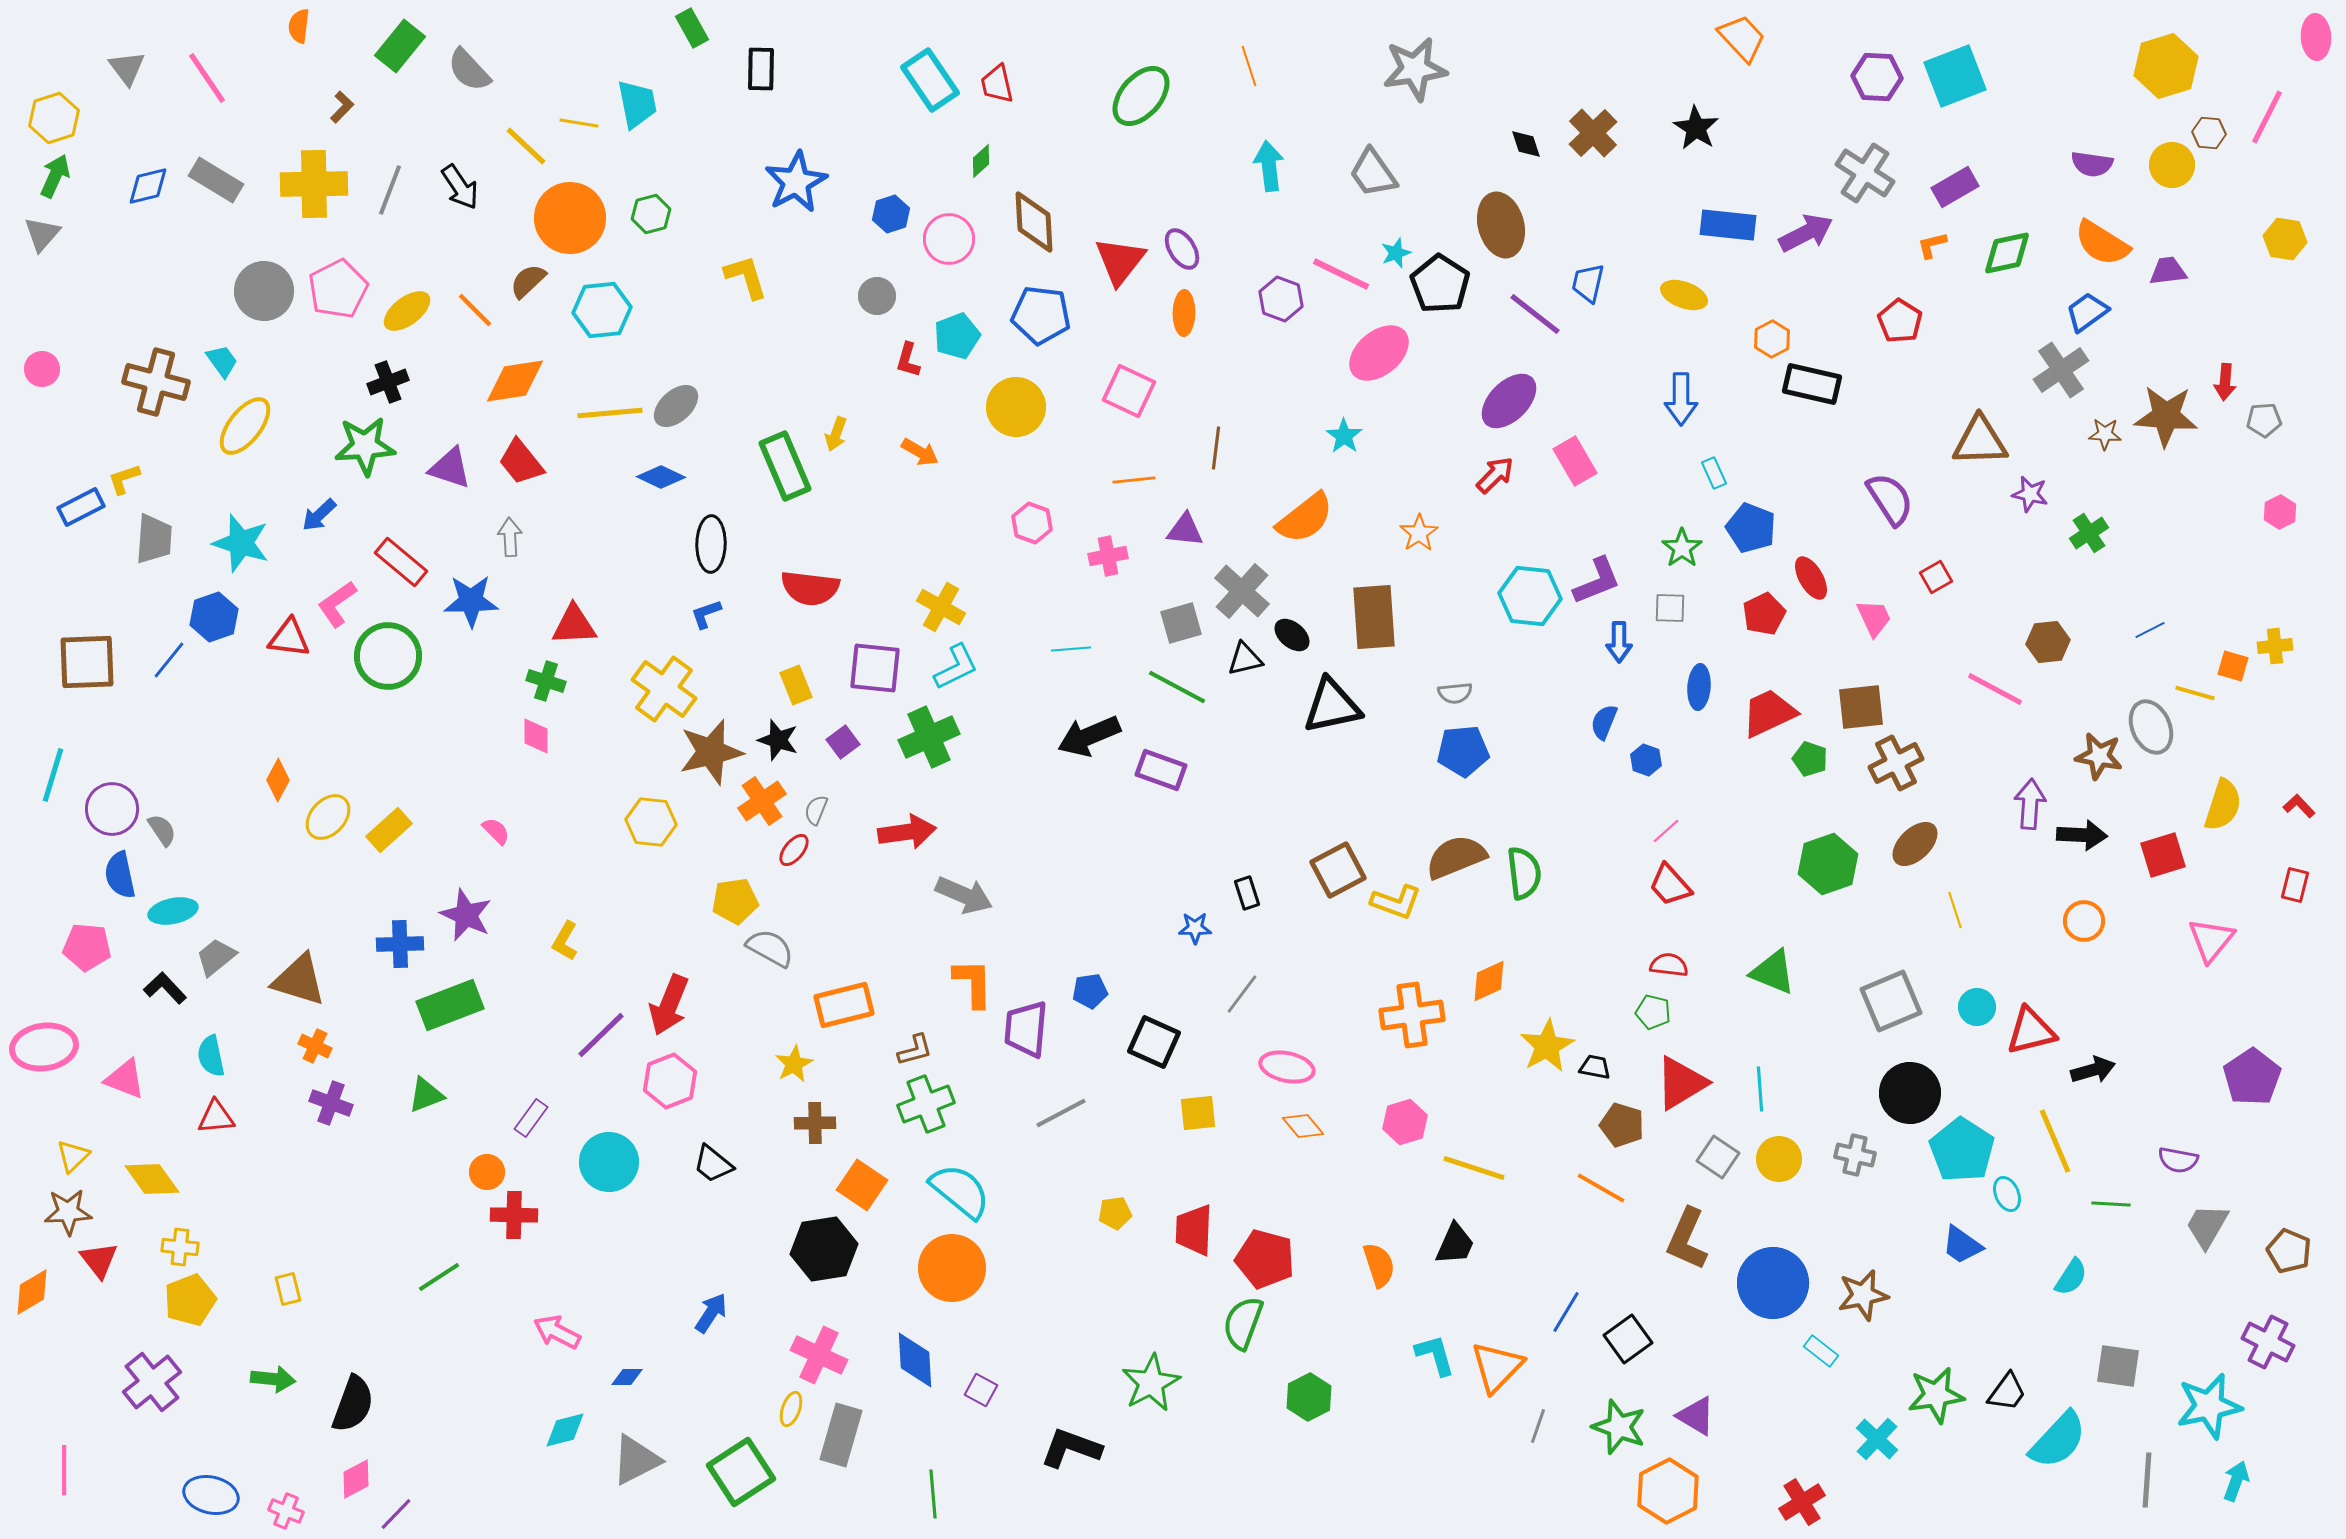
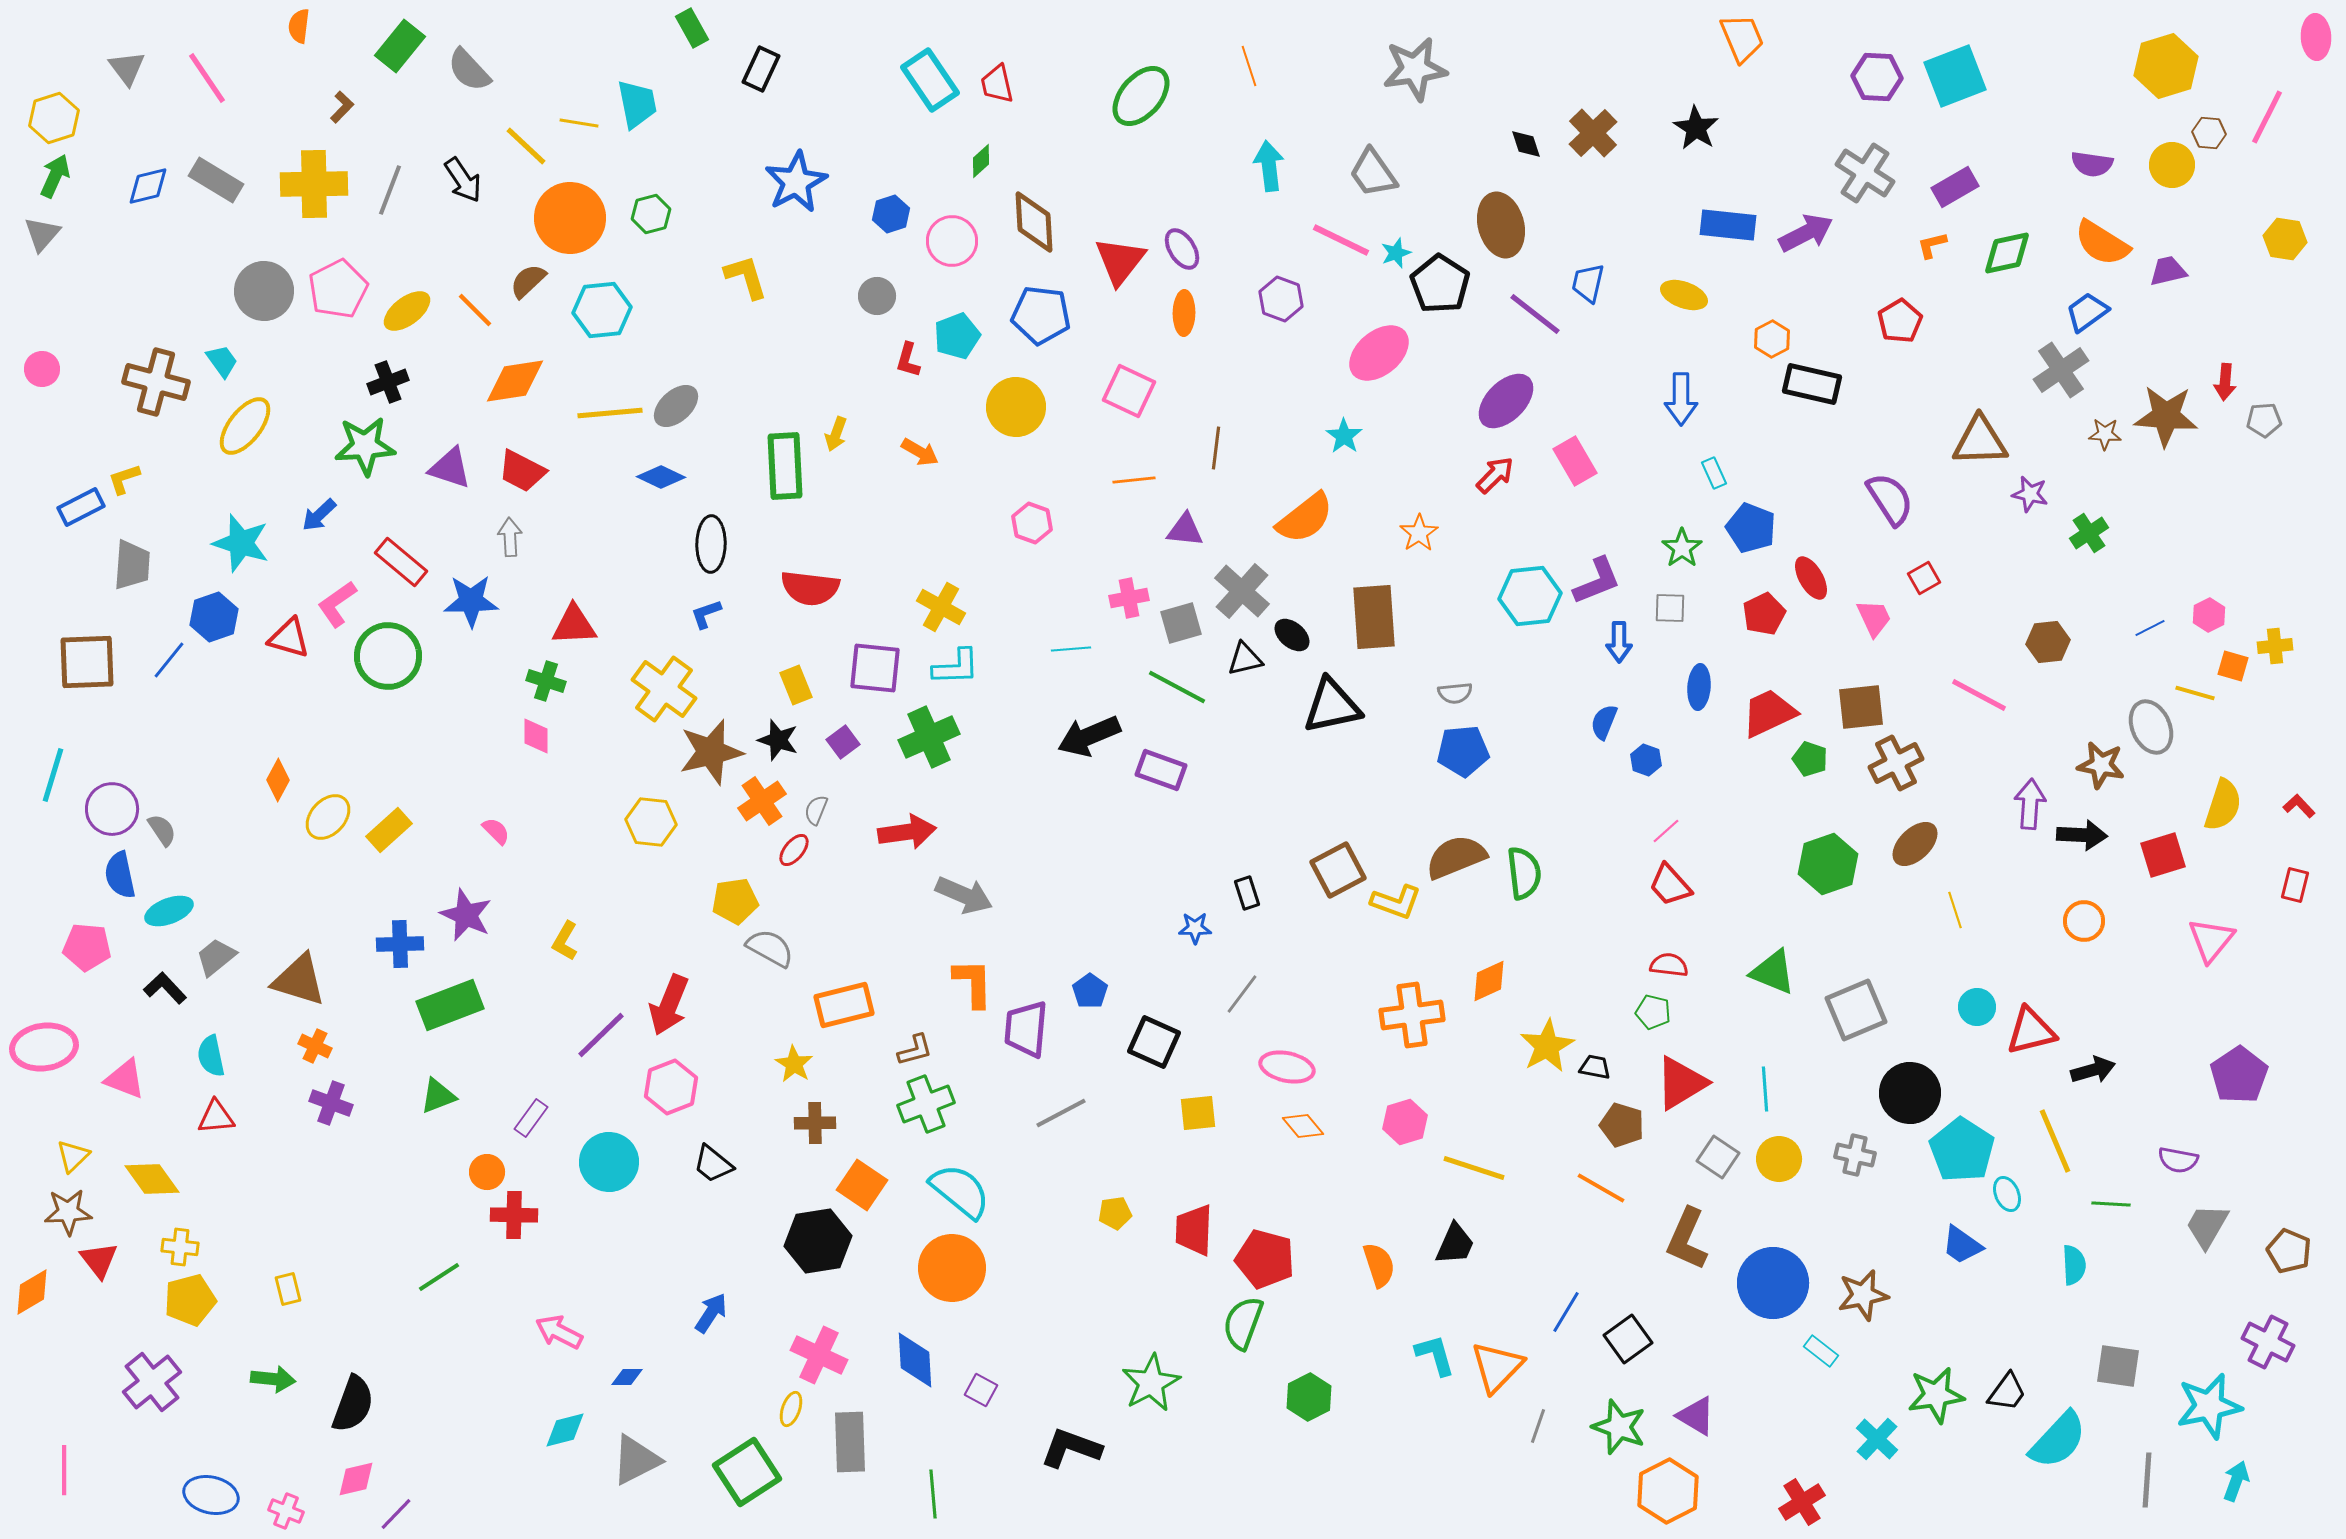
orange trapezoid at (1742, 38): rotated 20 degrees clockwise
black rectangle at (761, 69): rotated 24 degrees clockwise
black arrow at (460, 187): moved 3 px right, 7 px up
pink circle at (949, 239): moved 3 px right, 2 px down
purple trapezoid at (2168, 271): rotated 6 degrees counterclockwise
pink line at (1341, 274): moved 34 px up
red pentagon at (1900, 321): rotated 9 degrees clockwise
purple ellipse at (1509, 401): moved 3 px left
red trapezoid at (521, 462): moved 1 px right, 9 px down; rotated 24 degrees counterclockwise
green rectangle at (785, 466): rotated 20 degrees clockwise
pink hexagon at (2280, 512): moved 71 px left, 103 px down
gray trapezoid at (154, 539): moved 22 px left, 26 px down
pink cross at (1108, 556): moved 21 px right, 42 px down
red square at (1936, 577): moved 12 px left, 1 px down
cyan hexagon at (1530, 596): rotated 12 degrees counterclockwise
blue line at (2150, 630): moved 2 px up
red triangle at (289, 638): rotated 9 degrees clockwise
cyan L-shape at (956, 667): rotated 24 degrees clockwise
pink line at (1995, 689): moved 16 px left, 6 px down
brown star at (2099, 756): moved 2 px right, 9 px down
cyan ellipse at (173, 911): moved 4 px left; rotated 9 degrees counterclockwise
blue pentagon at (1090, 991): rotated 28 degrees counterclockwise
gray square at (1891, 1001): moved 35 px left, 9 px down
yellow star at (794, 1064): rotated 12 degrees counterclockwise
purple pentagon at (2252, 1077): moved 13 px left, 2 px up
pink hexagon at (670, 1081): moved 1 px right, 6 px down
cyan line at (1760, 1089): moved 5 px right
green triangle at (426, 1095): moved 12 px right, 1 px down
black hexagon at (824, 1249): moved 6 px left, 8 px up
cyan semicircle at (2071, 1277): moved 3 px right, 12 px up; rotated 36 degrees counterclockwise
yellow pentagon at (190, 1300): rotated 6 degrees clockwise
pink arrow at (557, 1332): moved 2 px right
gray rectangle at (841, 1435): moved 9 px right, 7 px down; rotated 18 degrees counterclockwise
green square at (741, 1472): moved 6 px right
pink diamond at (356, 1479): rotated 15 degrees clockwise
